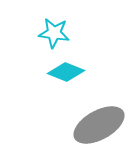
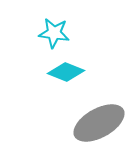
gray ellipse: moved 2 px up
